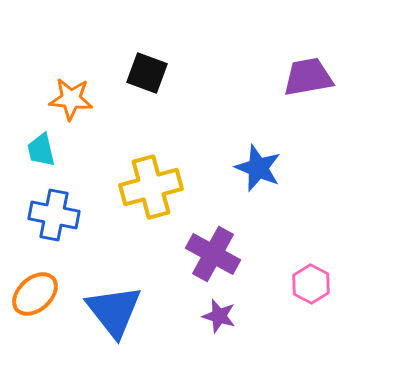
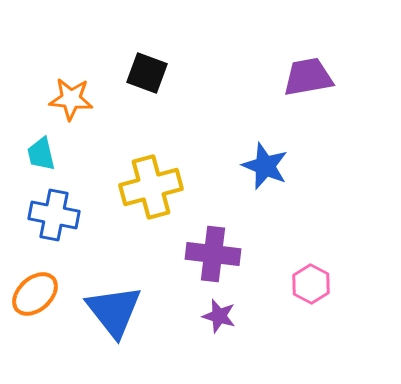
cyan trapezoid: moved 4 px down
blue star: moved 7 px right, 2 px up
purple cross: rotated 22 degrees counterclockwise
